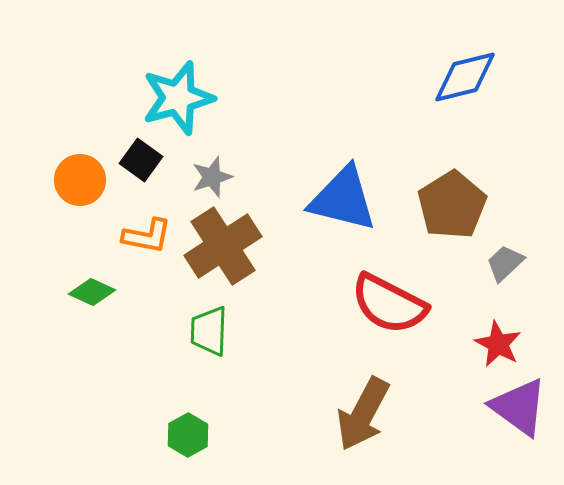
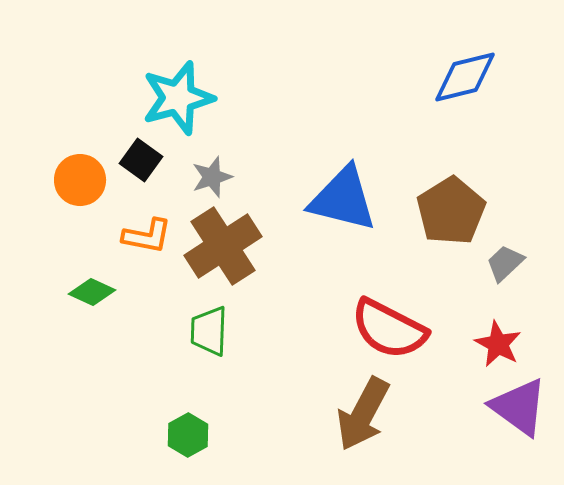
brown pentagon: moved 1 px left, 6 px down
red semicircle: moved 25 px down
